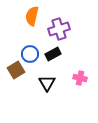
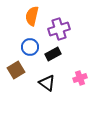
blue circle: moved 7 px up
pink cross: rotated 32 degrees counterclockwise
black triangle: rotated 24 degrees counterclockwise
